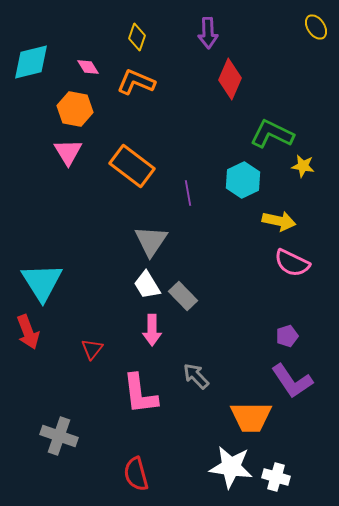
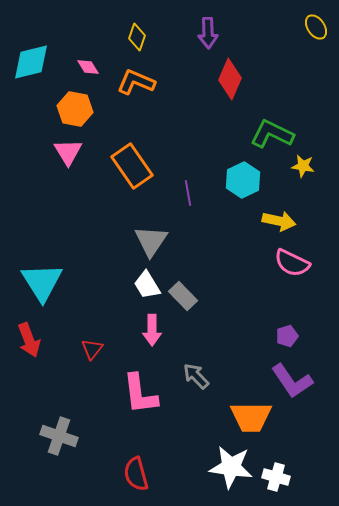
orange rectangle: rotated 18 degrees clockwise
red arrow: moved 1 px right, 8 px down
